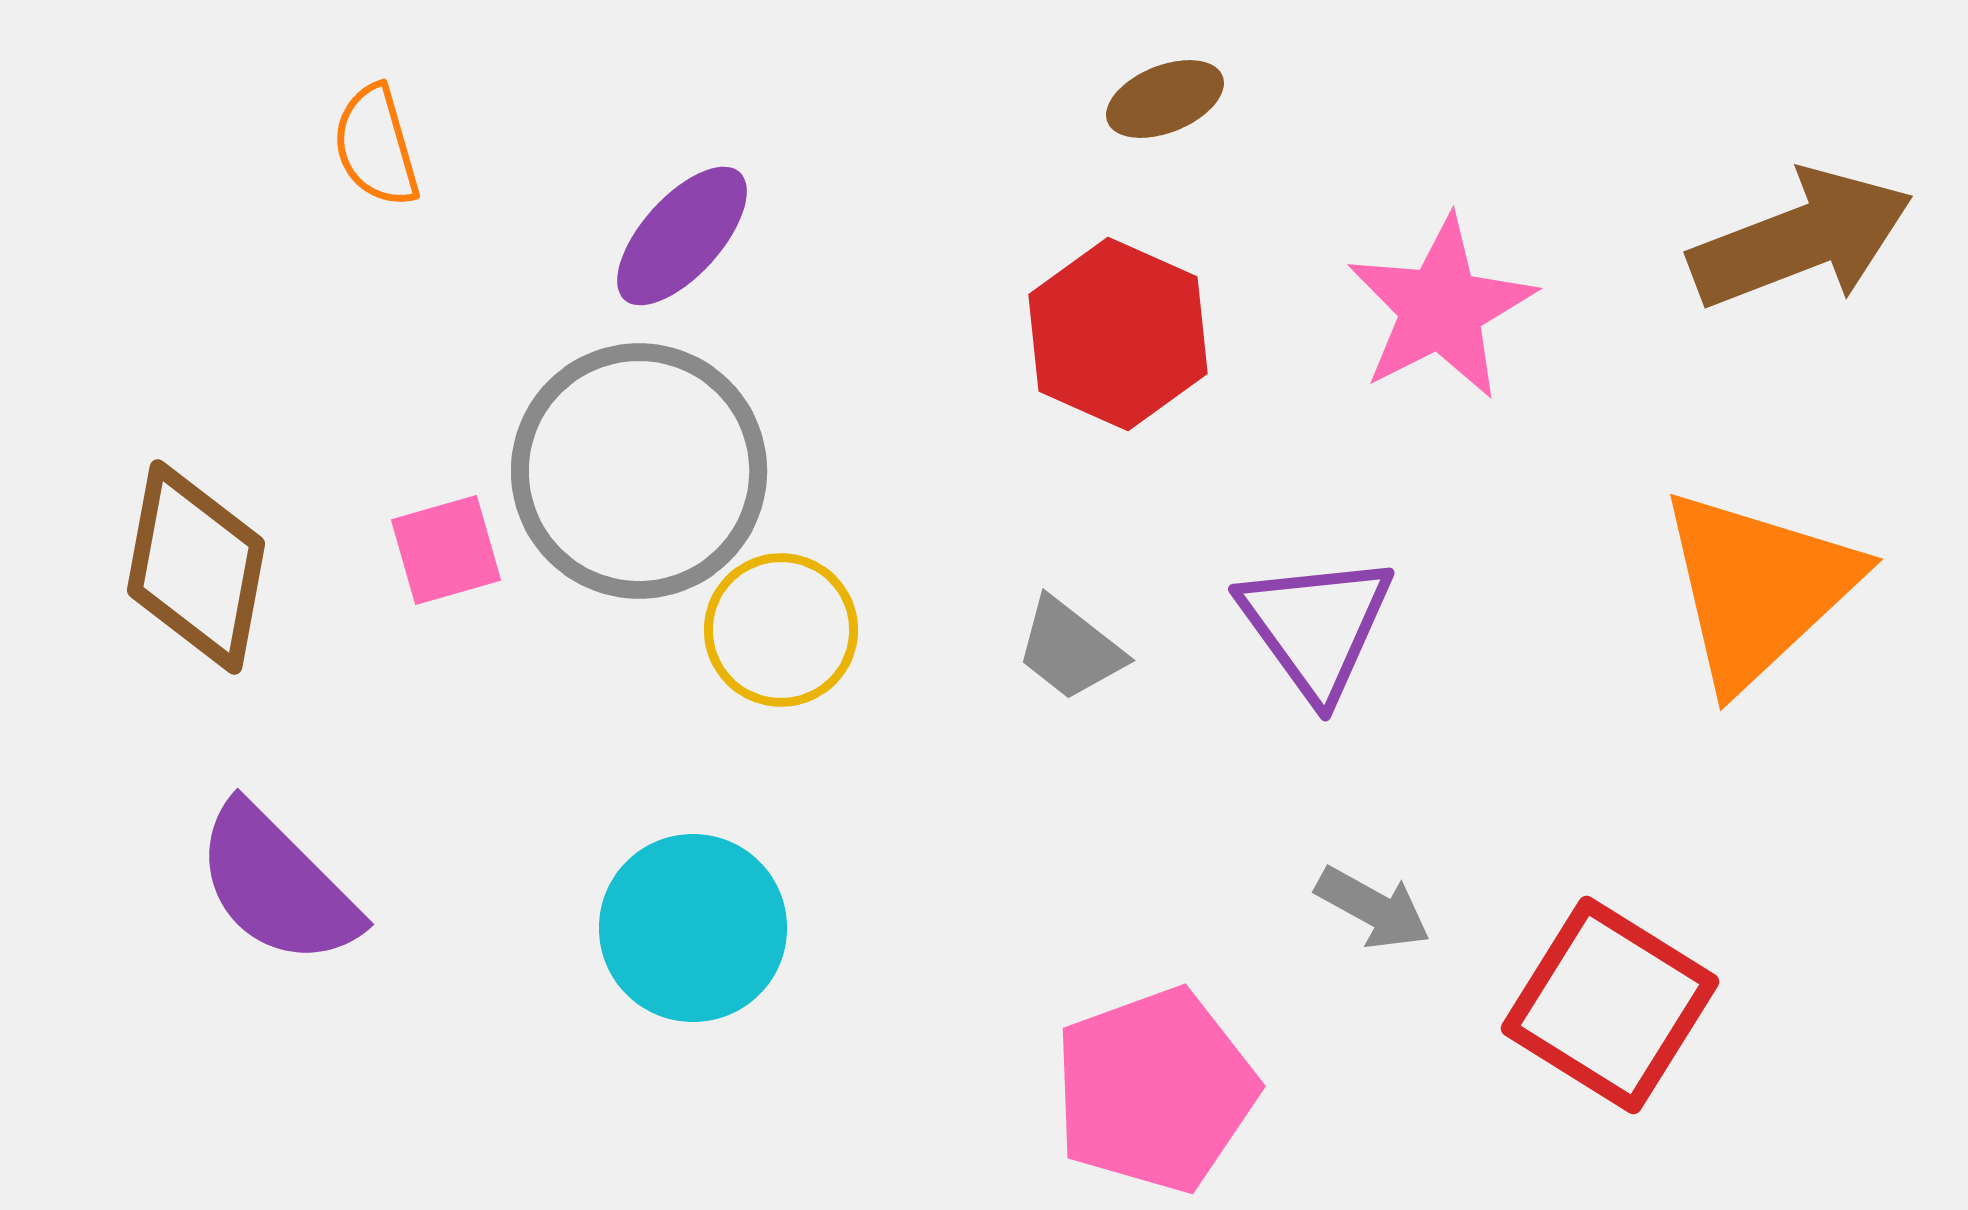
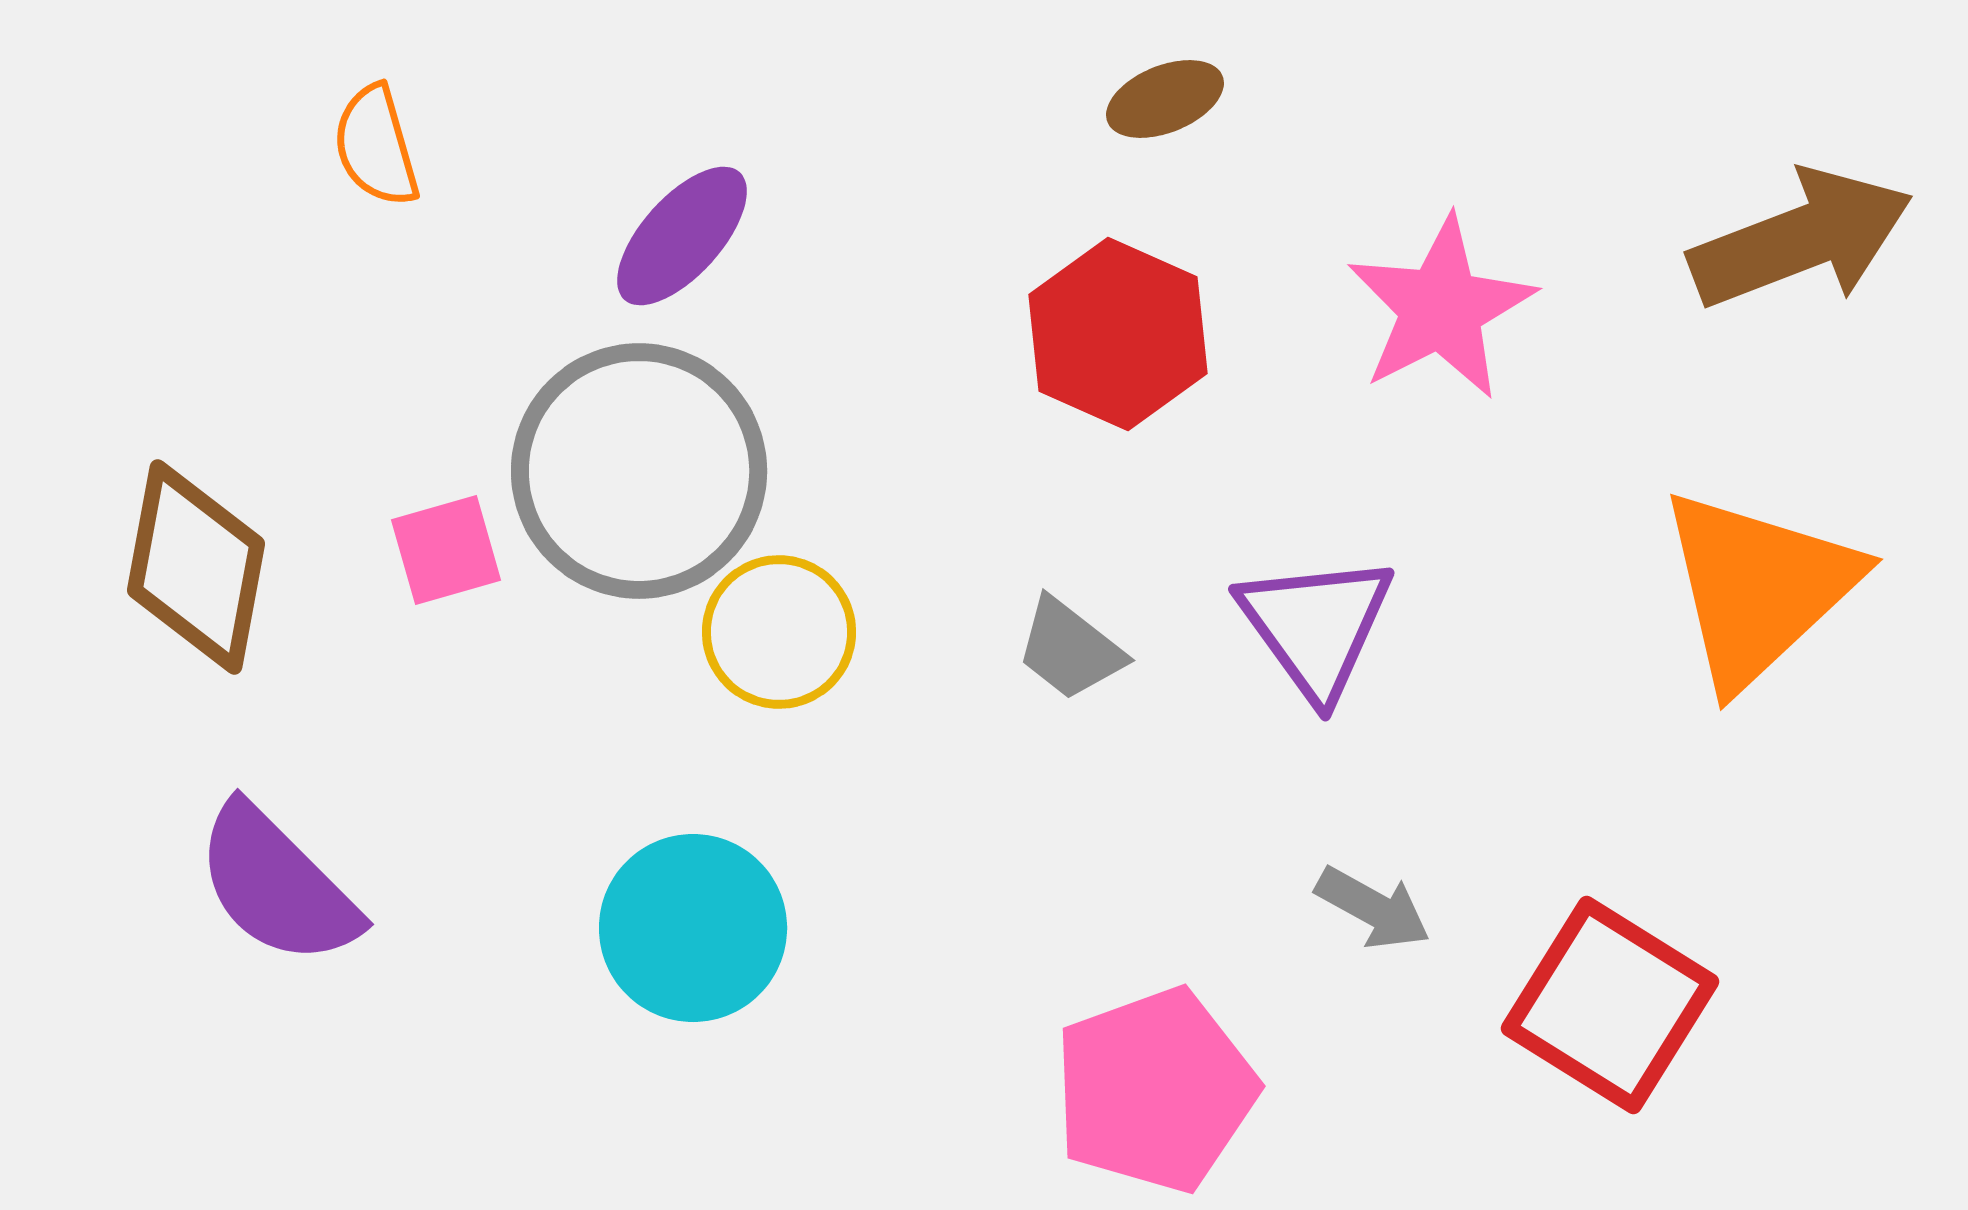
yellow circle: moved 2 px left, 2 px down
